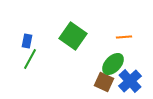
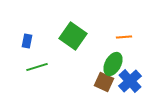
green line: moved 7 px right, 8 px down; rotated 45 degrees clockwise
green ellipse: rotated 15 degrees counterclockwise
